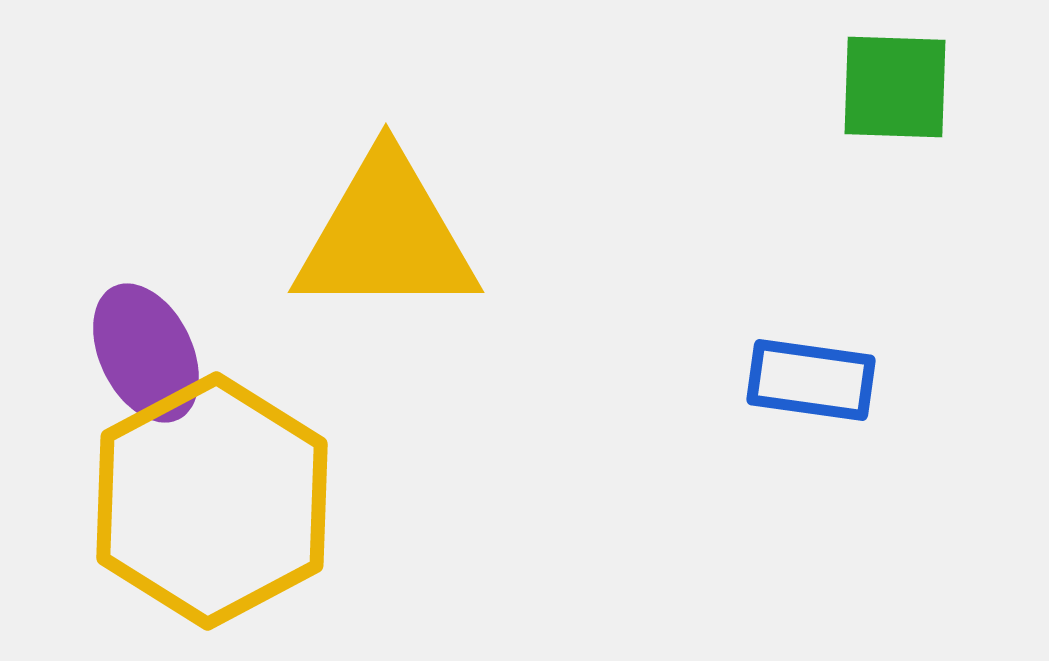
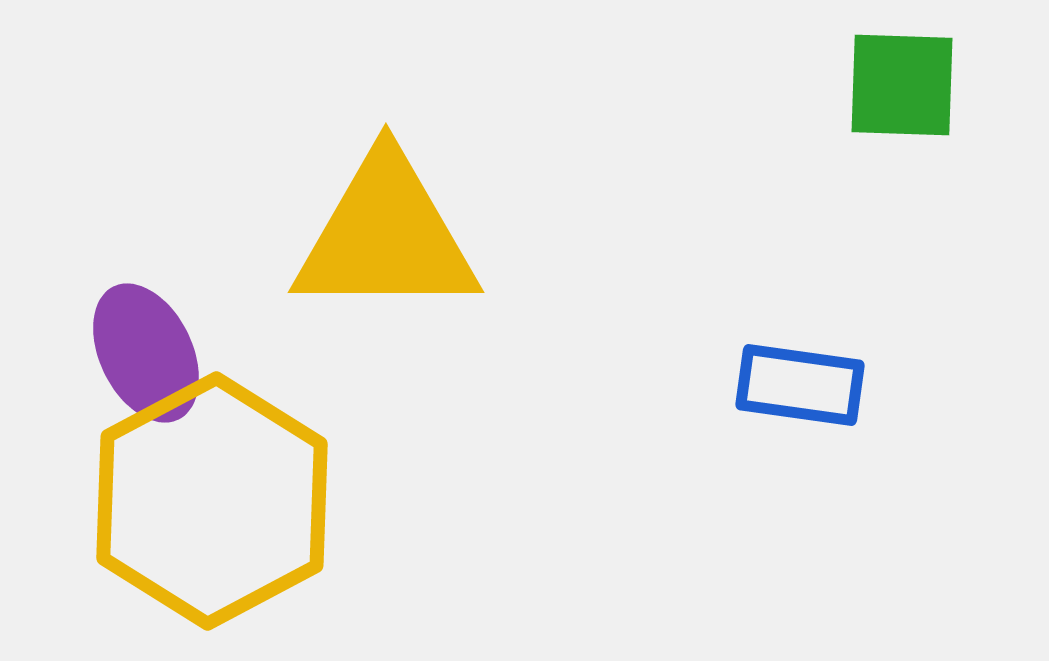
green square: moved 7 px right, 2 px up
blue rectangle: moved 11 px left, 5 px down
